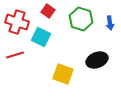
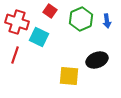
red square: moved 2 px right
green hexagon: rotated 20 degrees clockwise
blue arrow: moved 3 px left, 2 px up
cyan square: moved 2 px left
red line: rotated 54 degrees counterclockwise
yellow square: moved 6 px right, 2 px down; rotated 15 degrees counterclockwise
